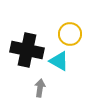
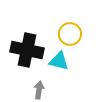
cyan triangle: rotated 15 degrees counterclockwise
gray arrow: moved 1 px left, 2 px down
